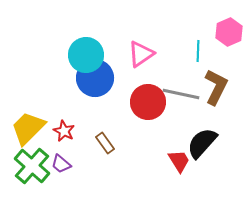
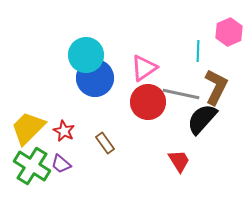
pink triangle: moved 3 px right, 14 px down
black semicircle: moved 24 px up
green cross: rotated 9 degrees counterclockwise
